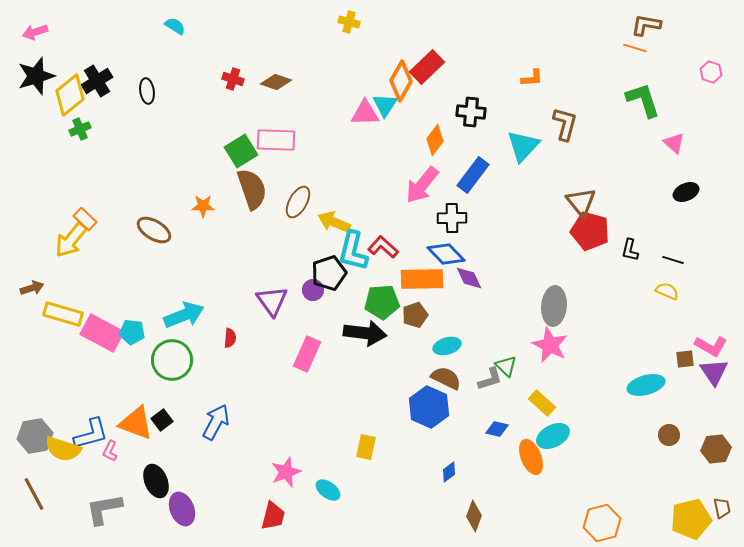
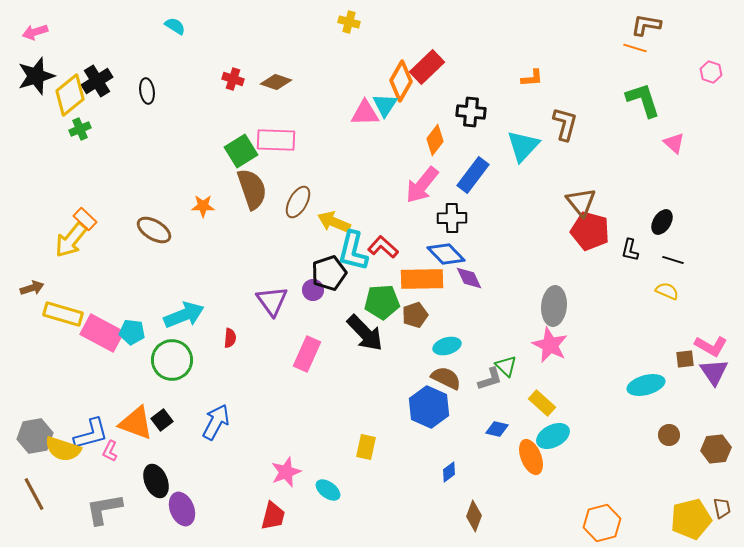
black ellipse at (686, 192): moved 24 px left, 30 px down; rotated 35 degrees counterclockwise
black arrow at (365, 333): rotated 39 degrees clockwise
